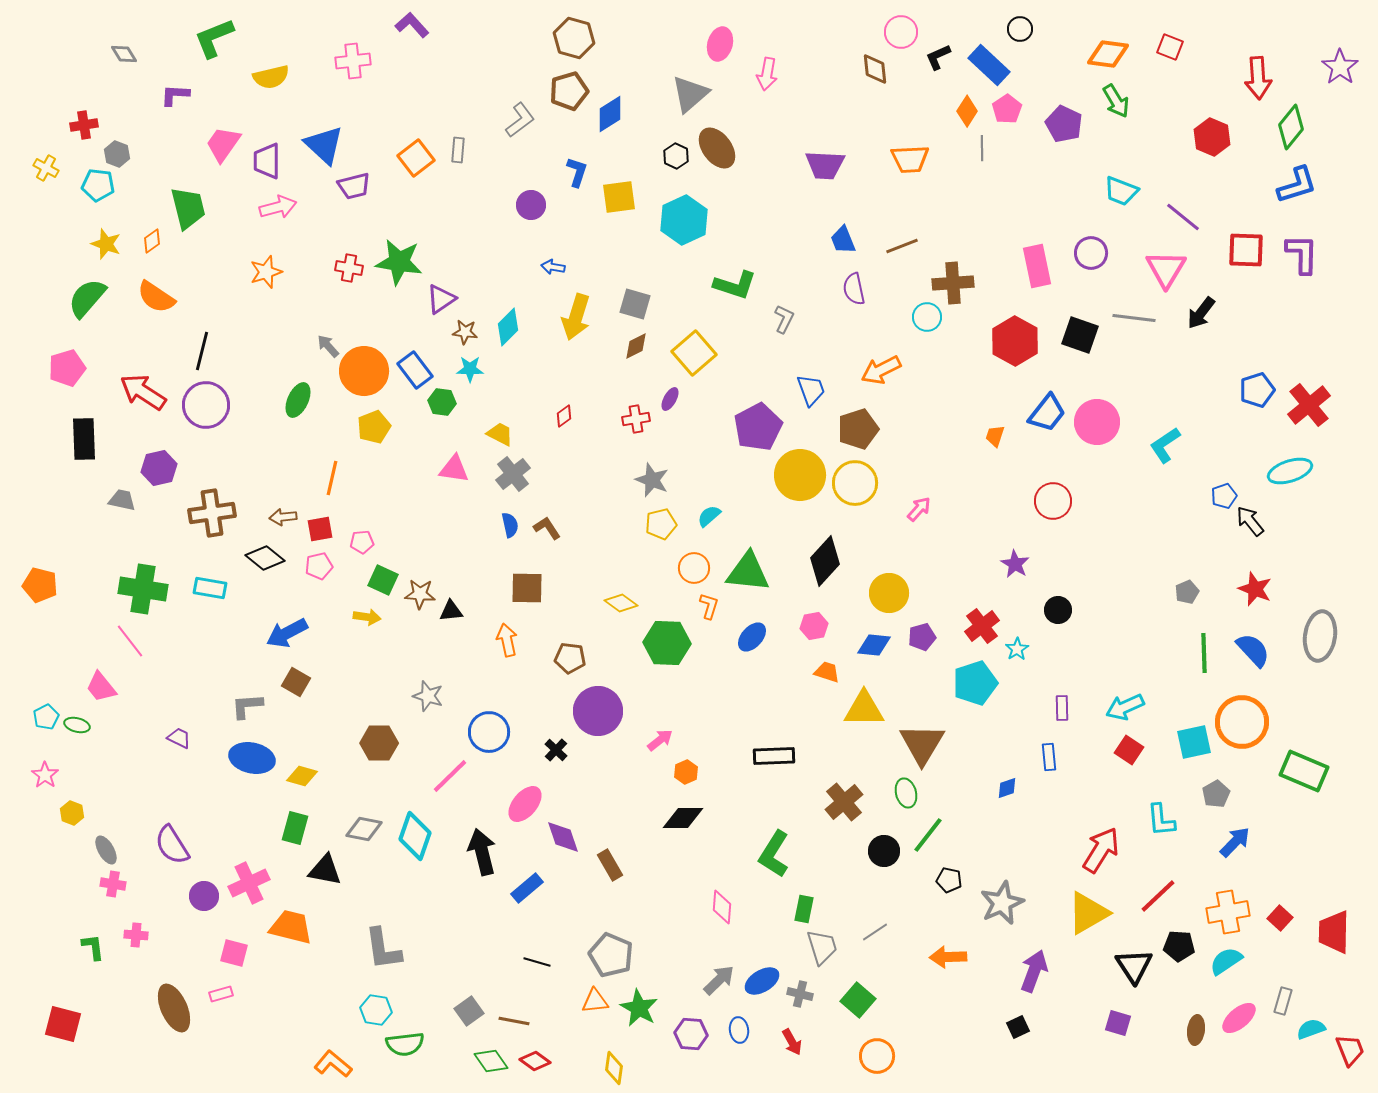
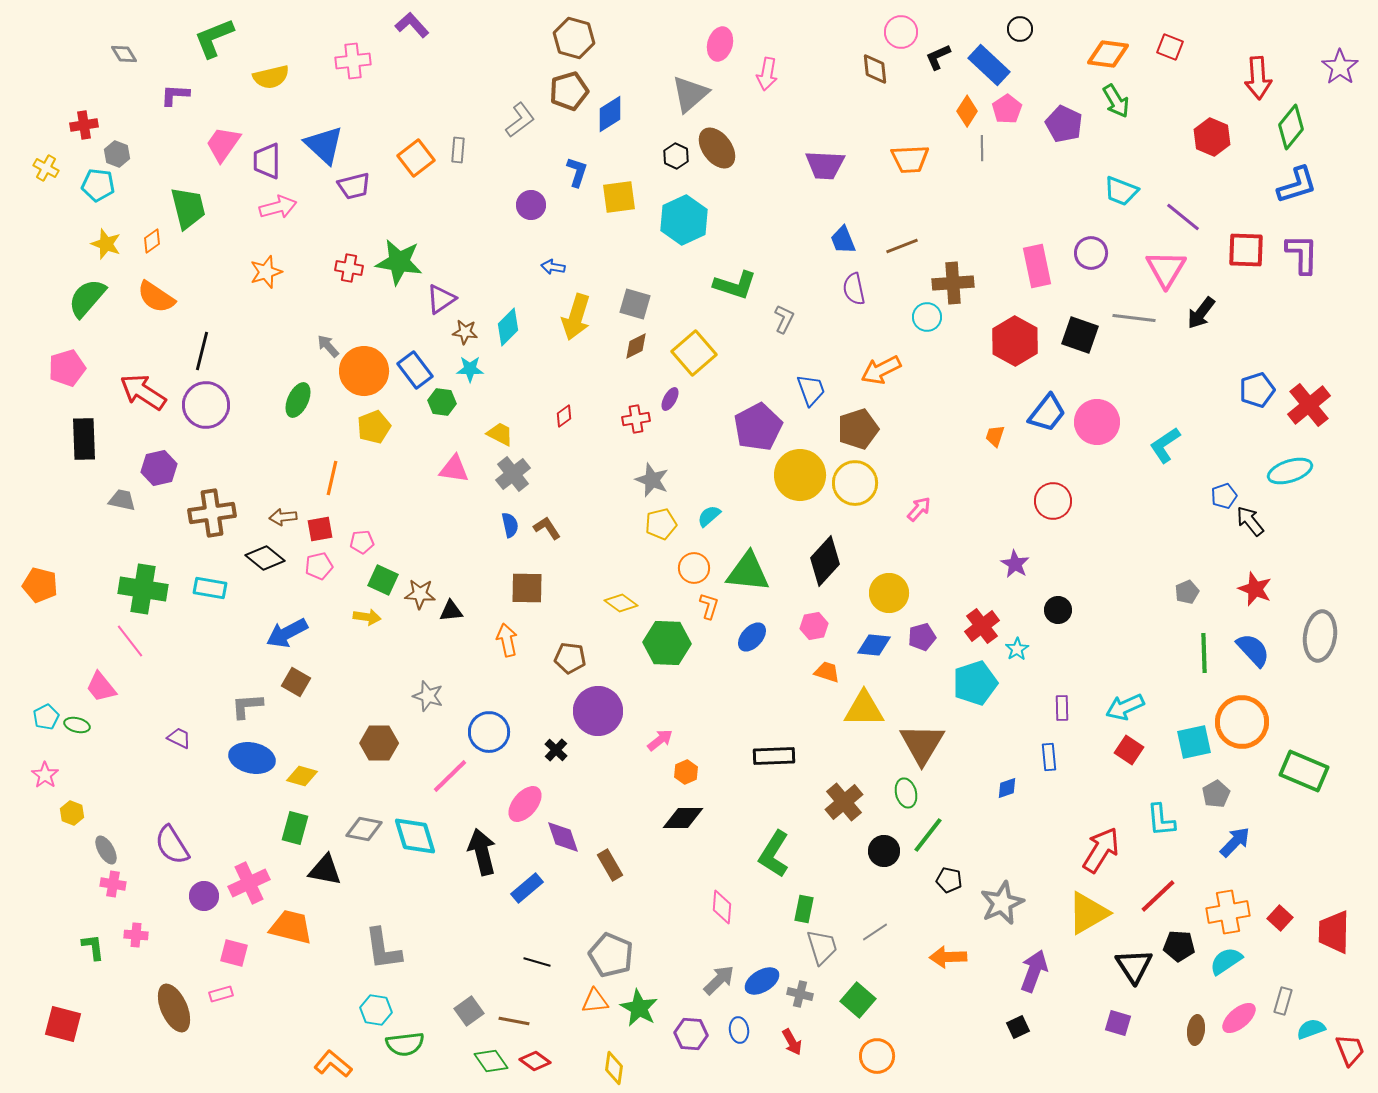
cyan diamond at (415, 836): rotated 36 degrees counterclockwise
